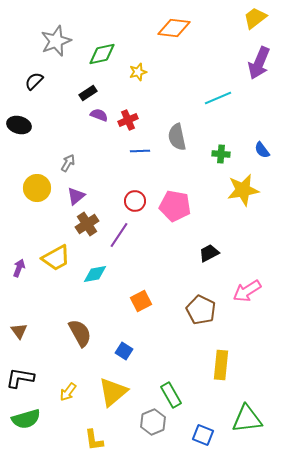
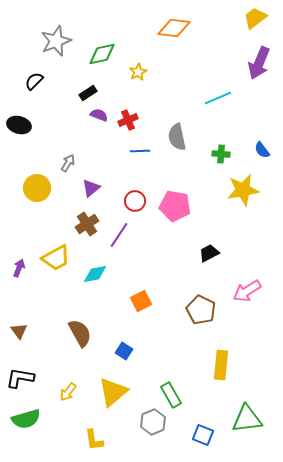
yellow star at (138, 72): rotated 12 degrees counterclockwise
purple triangle at (76, 196): moved 15 px right, 8 px up
